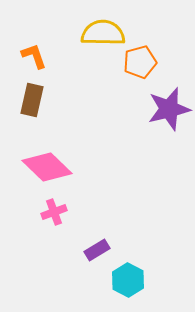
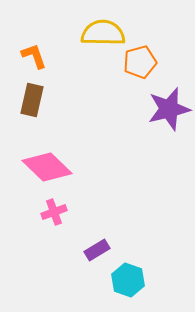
cyan hexagon: rotated 8 degrees counterclockwise
